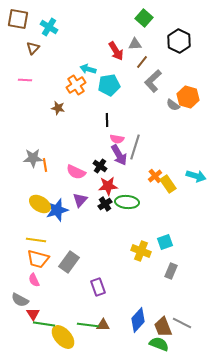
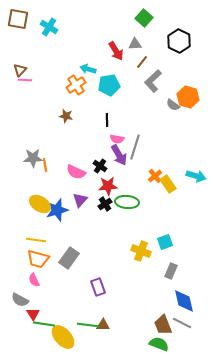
brown triangle at (33, 48): moved 13 px left, 22 px down
brown star at (58, 108): moved 8 px right, 8 px down
gray rectangle at (69, 262): moved 4 px up
blue diamond at (138, 320): moved 46 px right, 19 px up; rotated 55 degrees counterclockwise
brown trapezoid at (163, 327): moved 2 px up
